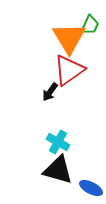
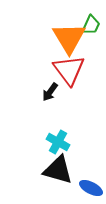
green trapezoid: moved 1 px right
red triangle: rotated 32 degrees counterclockwise
